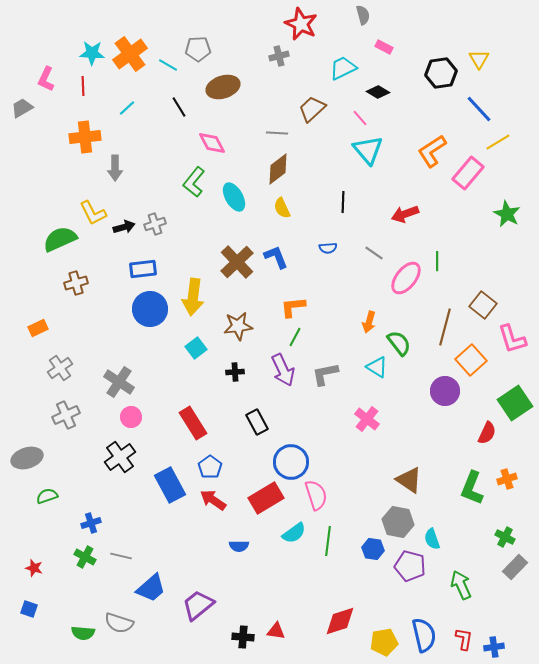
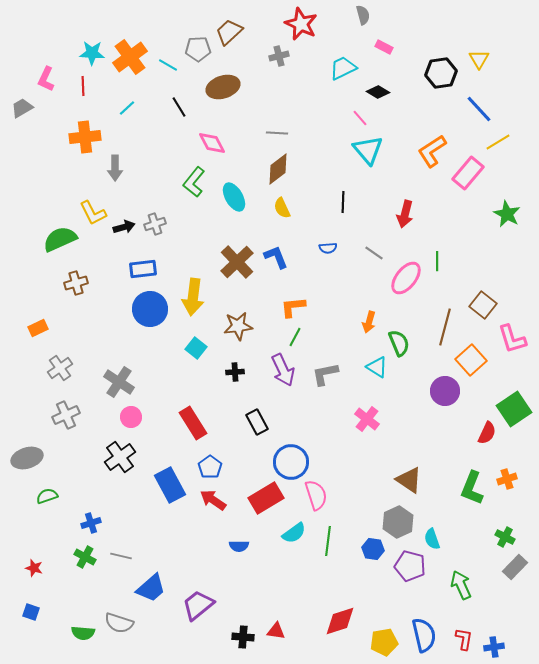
orange cross at (130, 54): moved 3 px down
brown trapezoid at (312, 109): moved 83 px left, 77 px up
red arrow at (405, 214): rotated 56 degrees counterclockwise
green semicircle at (399, 343): rotated 16 degrees clockwise
cyan square at (196, 348): rotated 15 degrees counterclockwise
green square at (515, 403): moved 1 px left, 6 px down
gray hexagon at (398, 522): rotated 24 degrees clockwise
blue square at (29, 609): moved 2 px right, 3 px down
